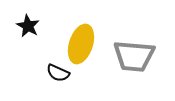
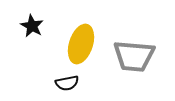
black star: moved 4 px right
black semicircle: moved 9 px right, 10 px down; rotated 35 degrees counterclockwise
